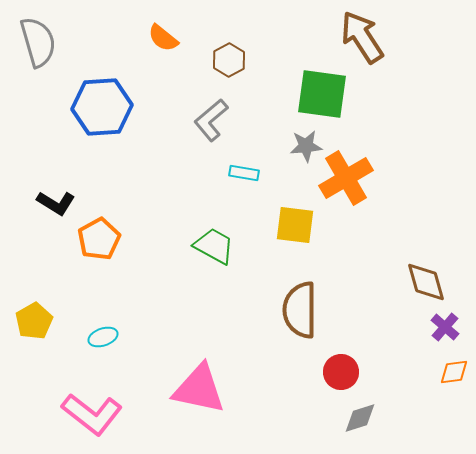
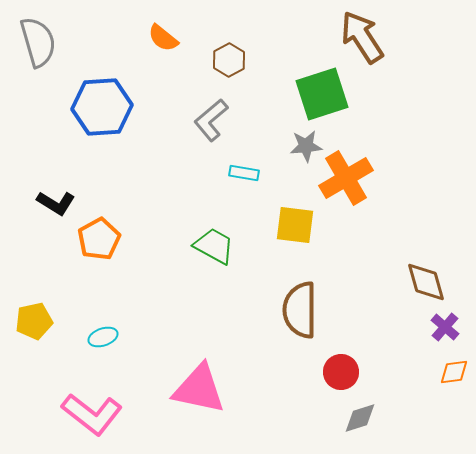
green square: rotated 26 degrees counterclockwise
yellow pentagon: rotated 18 degrees clockwise
